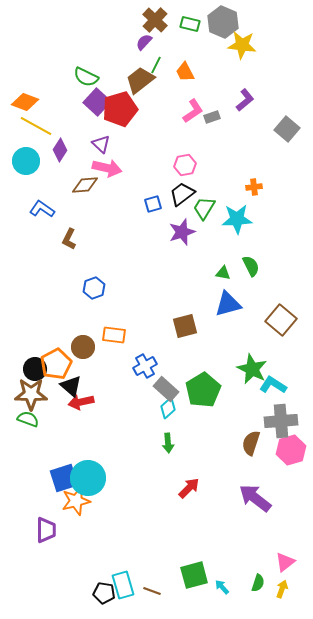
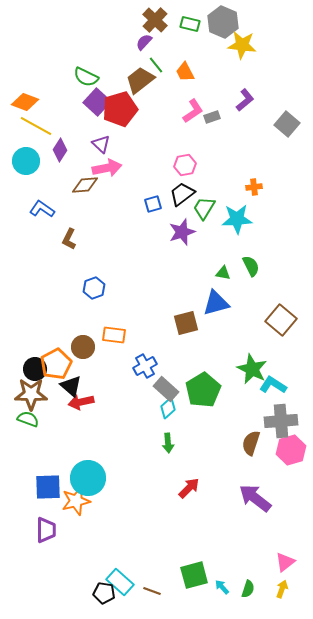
green line at (156, 65): rotated 66 degrees counterclockwise
gray square at (287, 129): moved 5 px up
pink arrow at (107, 168): rotated 24 degrees counterclockwise
blue triangle at (228, 304): moved 12 px left, 1 px up
brown square at (185, 326): moved 1 px right, 3 px up
blue square at (64, 478): moved 16 px left, 9 px down; rotated 16 degrees clockwise
green semicircle at (258, 583): moved 10 px left, 6 px down
cyan rectangle at (123, 585): moved 3 px left, 3 px up; rotated 32 degrees counterclockwise
